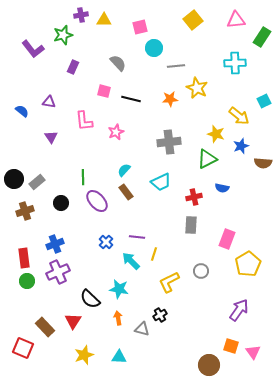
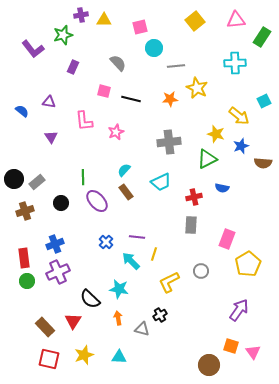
yellow square at (193, 20): moved 2 px right, 1 px down
red square at (23, 348): moved 26 px right, 11 px down; rotated 10 degrees counterclockwise
